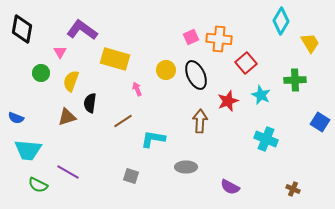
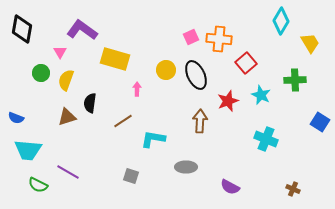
yellow semicircle: moved 5 px left, 1 px up
pink arrow: rotated 24 degrees clockwise
